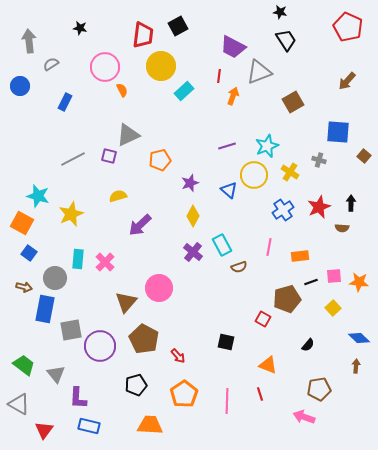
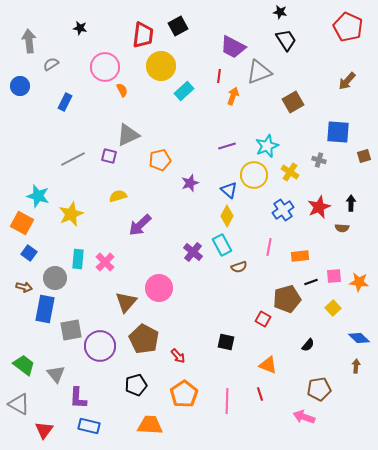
brown square at (364, 156): rotated 32 degrees clockwise
yellow diamond at (193, 216): moved 34 px right
